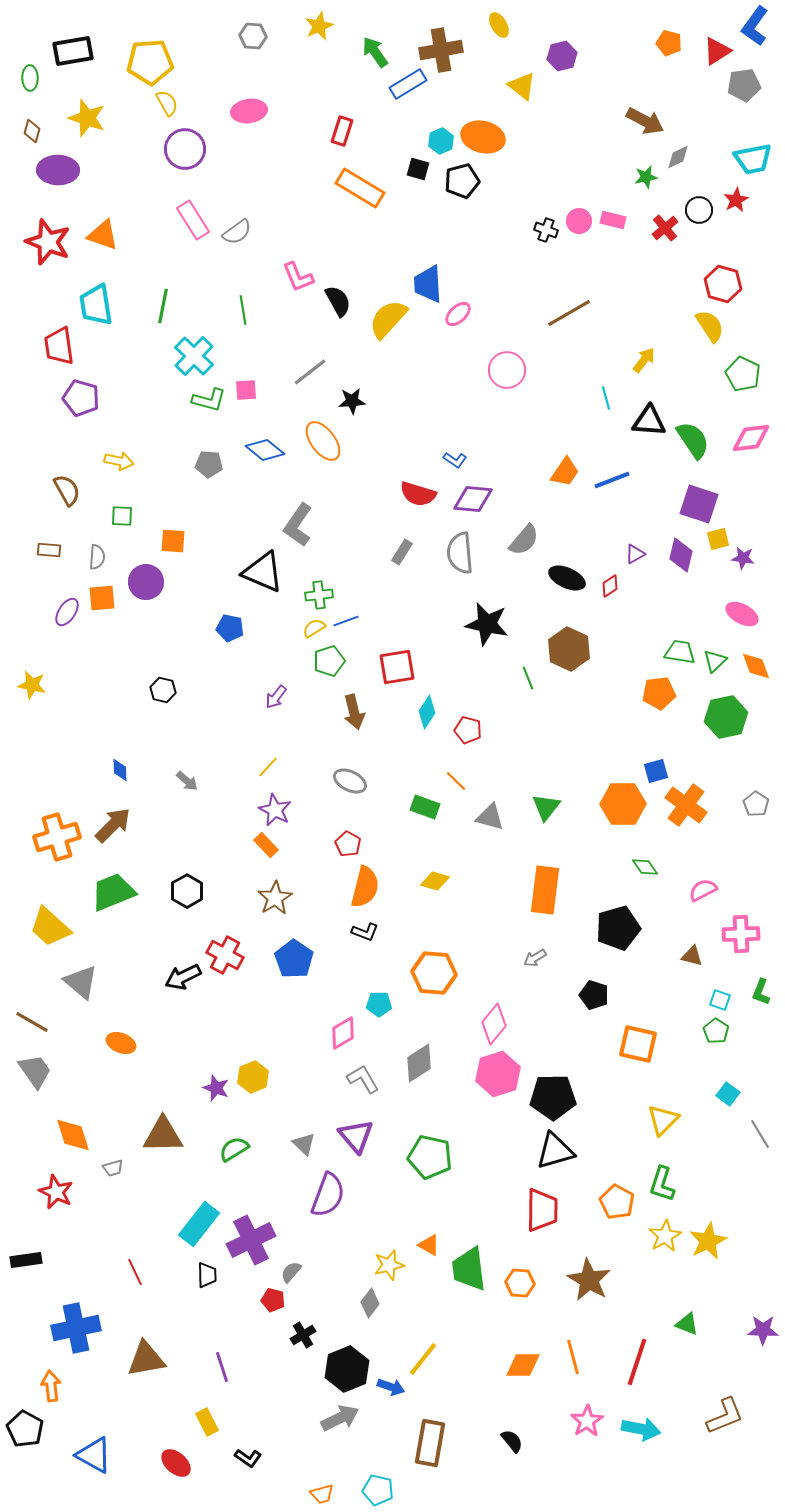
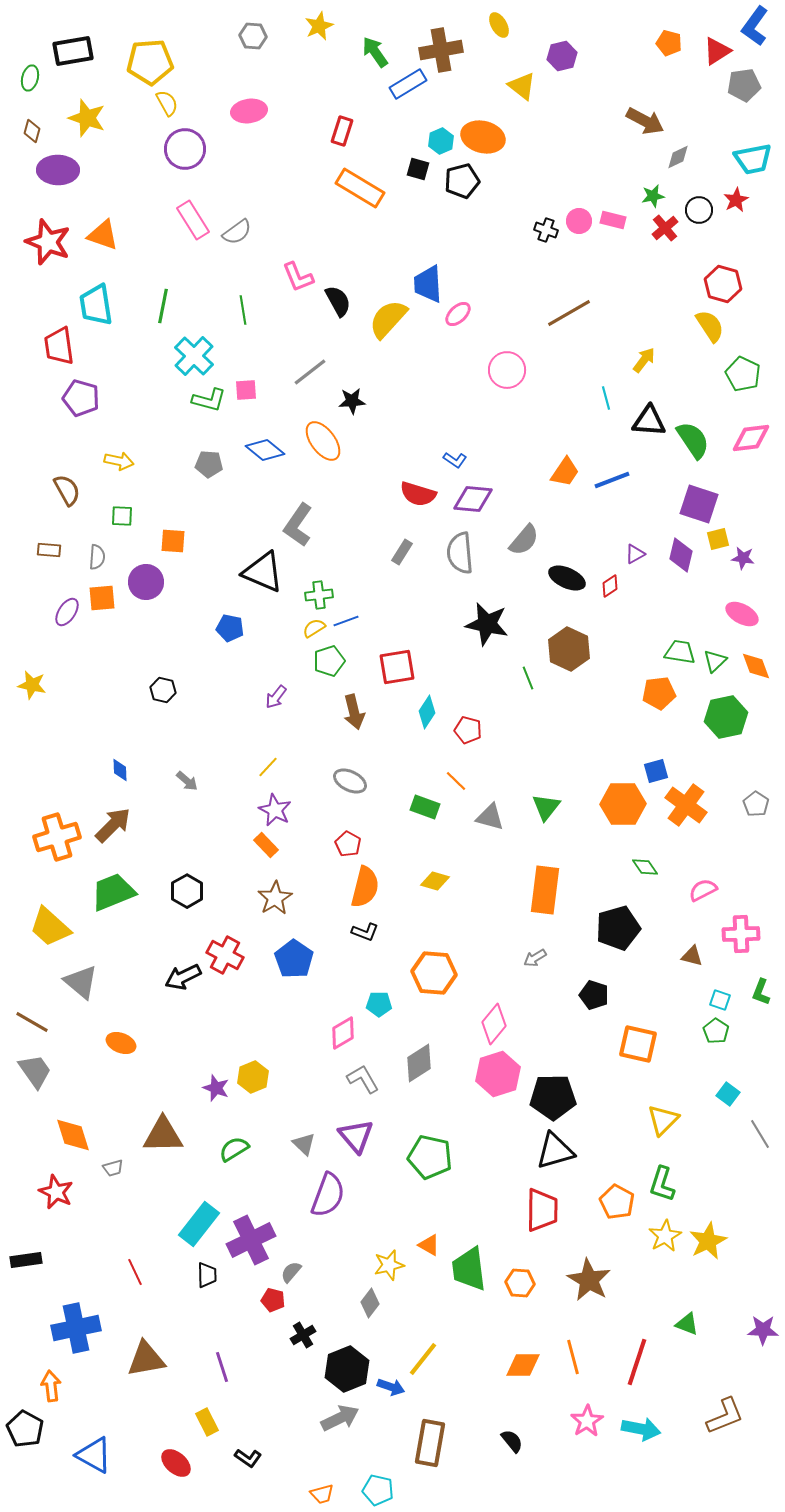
green ellipse at (30, 78): rotated 15 degrees clockwise
green star at (646, 177): moved 7 px right, 19 px down
